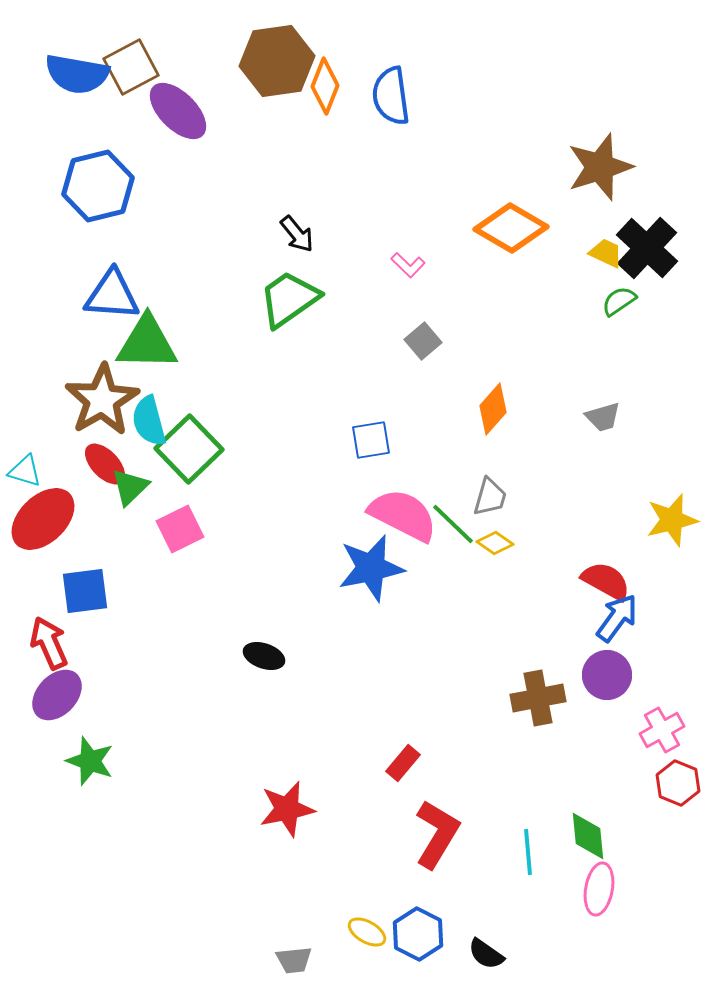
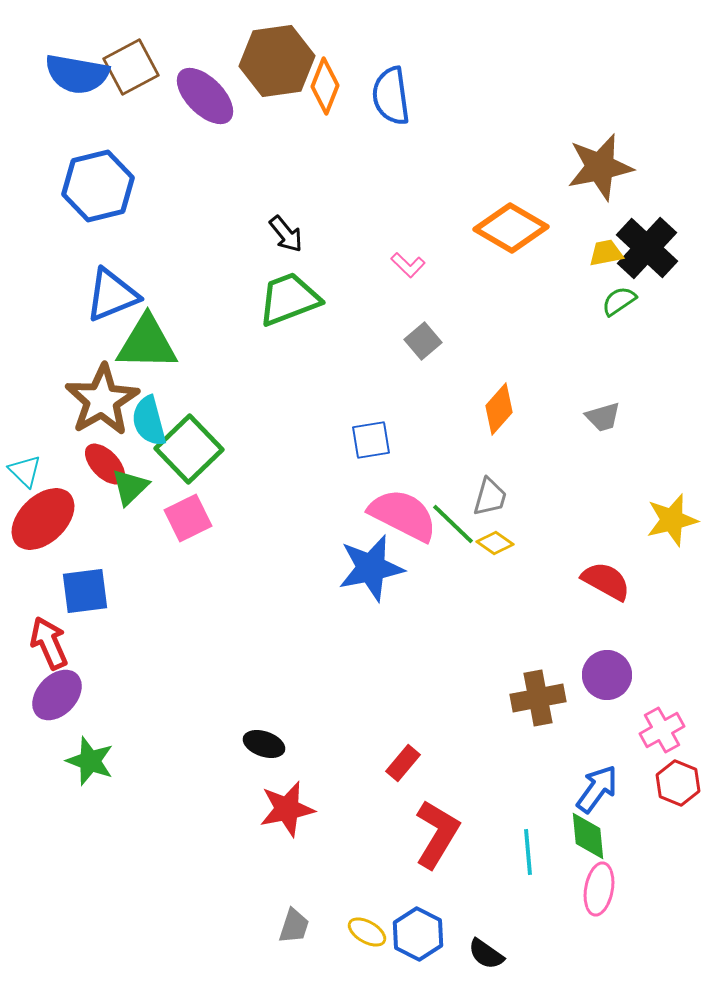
purple ellipse at (178, 111): moved 27 px right, 15 px up
brown star at (600, 167): rotated 6 degrees clockwise
black arrow at (297, 234): moved 11 px left
yellow trapezoid at (606, 253): rotated 36 degrees counterclockwise
blue triangle at (112, 295): rotated 26 degrees counterclockwise
green trapezoid at (289, 299): rotated 14 degrees clockwise
orange diamond at (493, 409): moved 6 px right
cyan triangle at (25, 471): rotated 27 degrees clockwise
pink square at (180, 529): moved 8 px right, 11 px up
blue arrow at (617, 618): moved 20 px left, 171 px down
black ellipse at (264, 656): moved 88 px down
gray trapezoid at (294, 960): moved 34 px up; rotated 66 degrees counterclockwise
